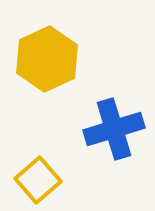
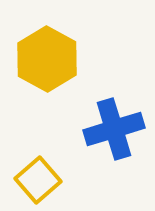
yellow hexagon: rotated 6 degrees counterclockwise
